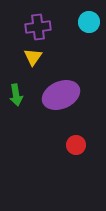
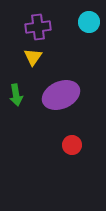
red circle: moved 4 px left
